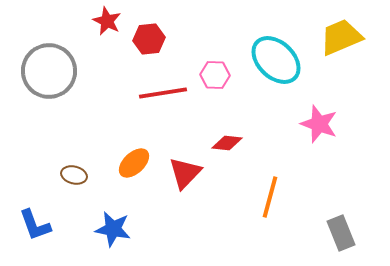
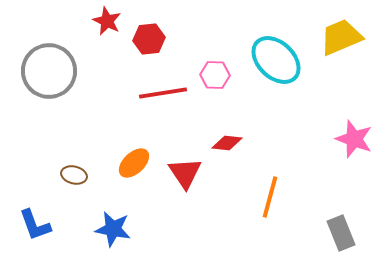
pink star: moved 35 px right, 15 px down
red triangle: rotated 18 degrees counterclockwise
